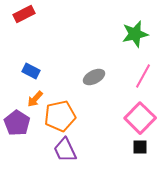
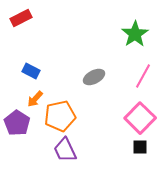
red rectangle: moved 3 px left, 4 px down
green star: rotated 20 degrees counterclockwise
